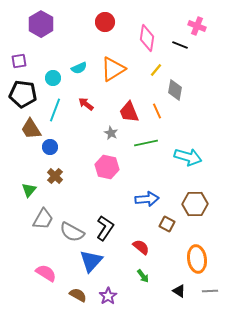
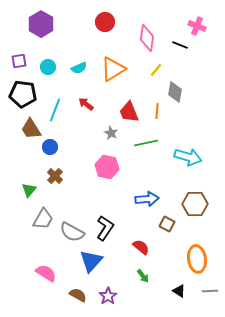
cyan circle: moved 5 px left, 11 px up
gray diamond: moved 2 px down
orange line: rotated 28 degrees clockwise
